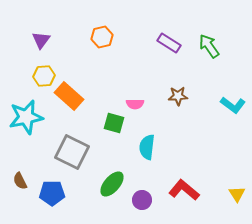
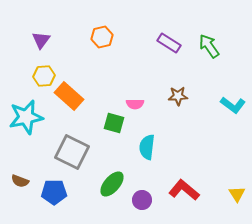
brown semicircle: rotated 42 degrees counterclockwise
blue pentagon: moved 2 px right, 1 px up
